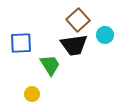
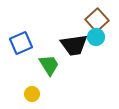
brown square: moved 19 px right
cyan circle: moved 9 px left, 2 px down
blue square: rotated 20 degrees counterclockwise
green trapezoid: moved 1 px left
